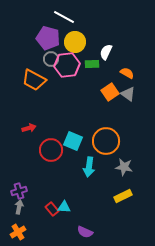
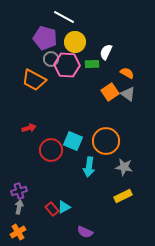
purple pentagon: moved 3 px left
pink hexagon: rotated 10 degrees clockwise
cyan triangle: rotated 32 degrees counterclockwise
